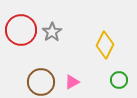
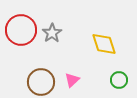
gray star: moved 1 px down
yellow diamond: moved 1 px left, 1 px up; rotated 44 degrees counterclockwise
pink triangle: moved 2 px up; rotated 14 degrees counterclockwise
